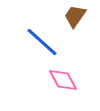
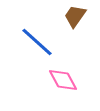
blue line: moved 5 px left
